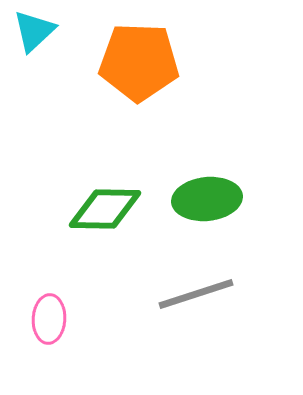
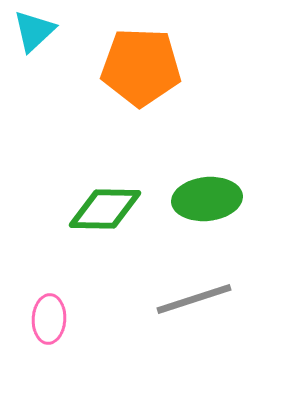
orange pentagon: moved 2 px right, 5 px down
gray line: moved 2 px left, 5 px down
